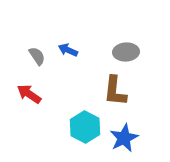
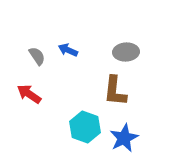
cyan hexagon: rotated 8 degrees counterclockwise
